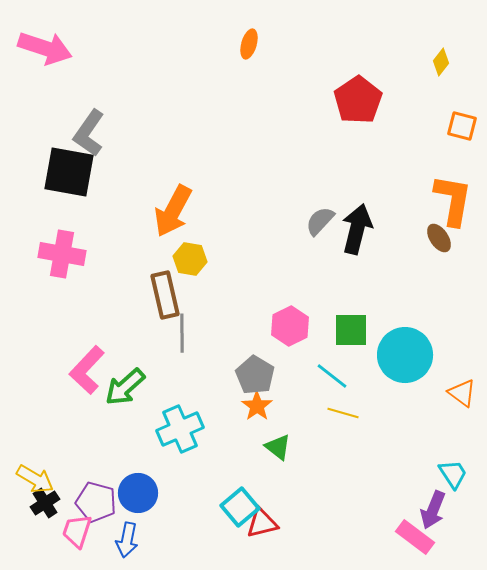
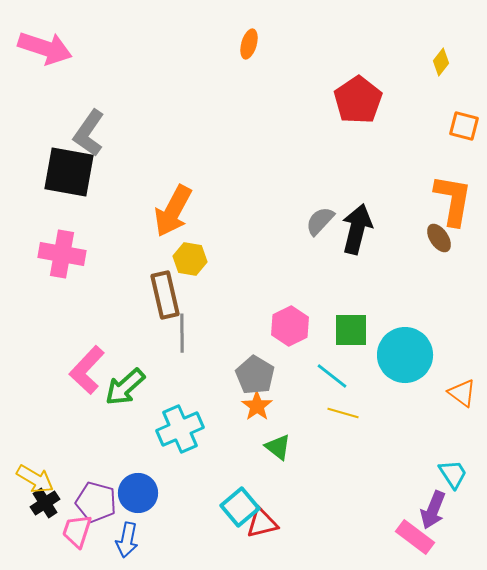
orange square: moved 2 px right
